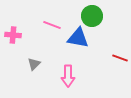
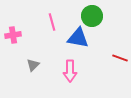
pink line: moved 3 px up; rotated 54 degrees clockwise
pink cross: rotated 14 degrees counterclockwise
gray triangle: moved 1 px left, 1 px down
pink arrow: moved 2 px right, 5 px up
